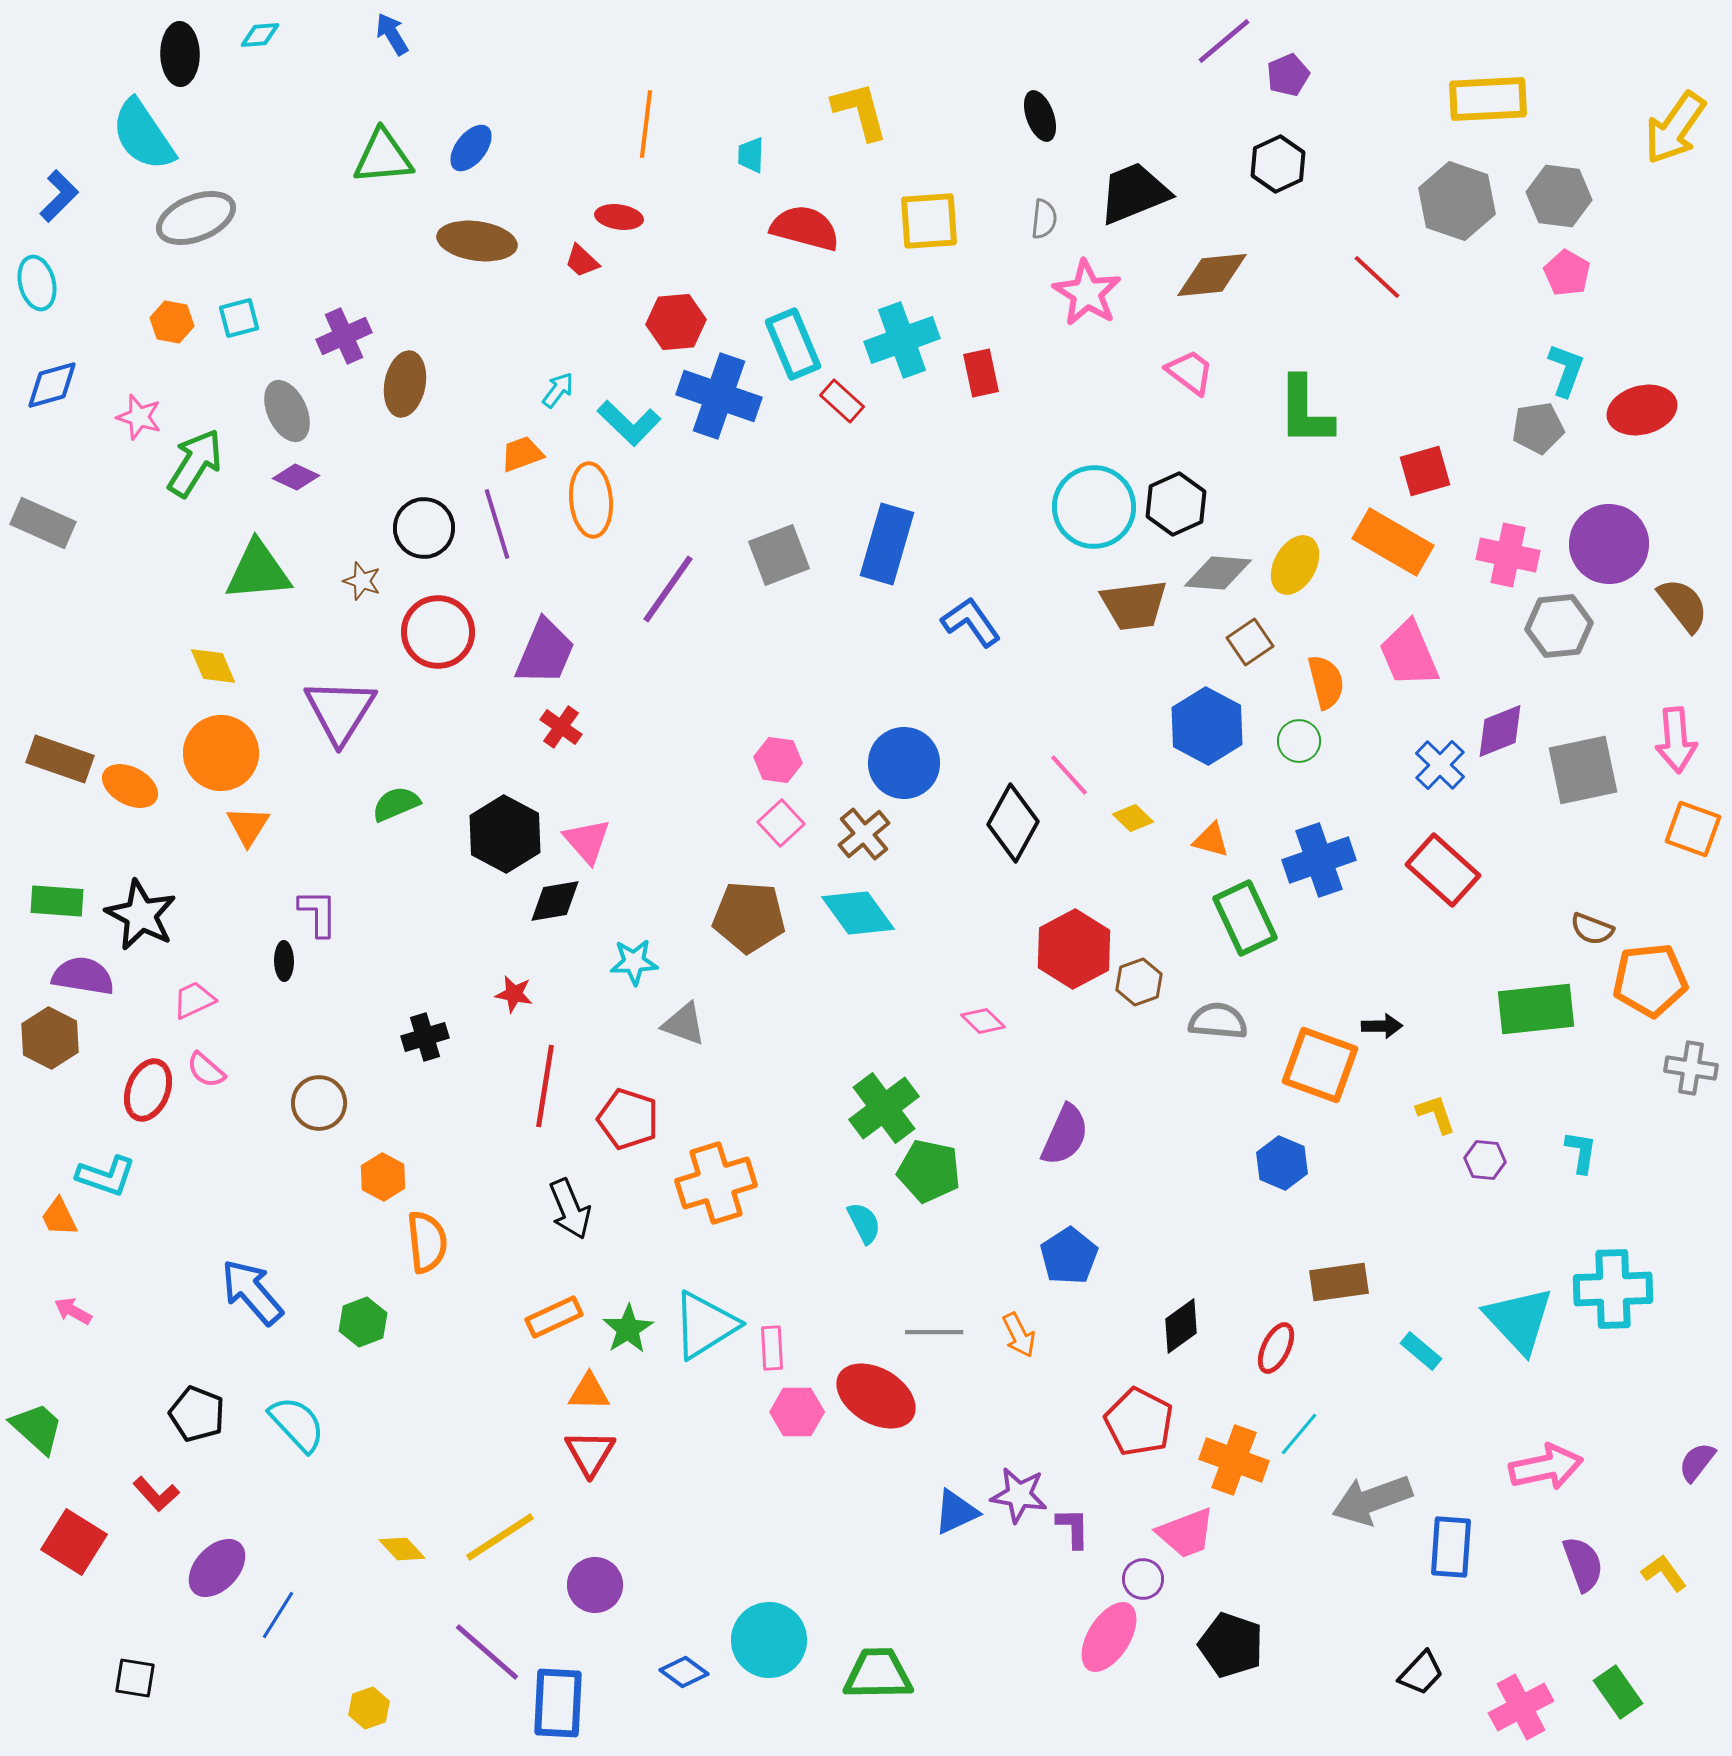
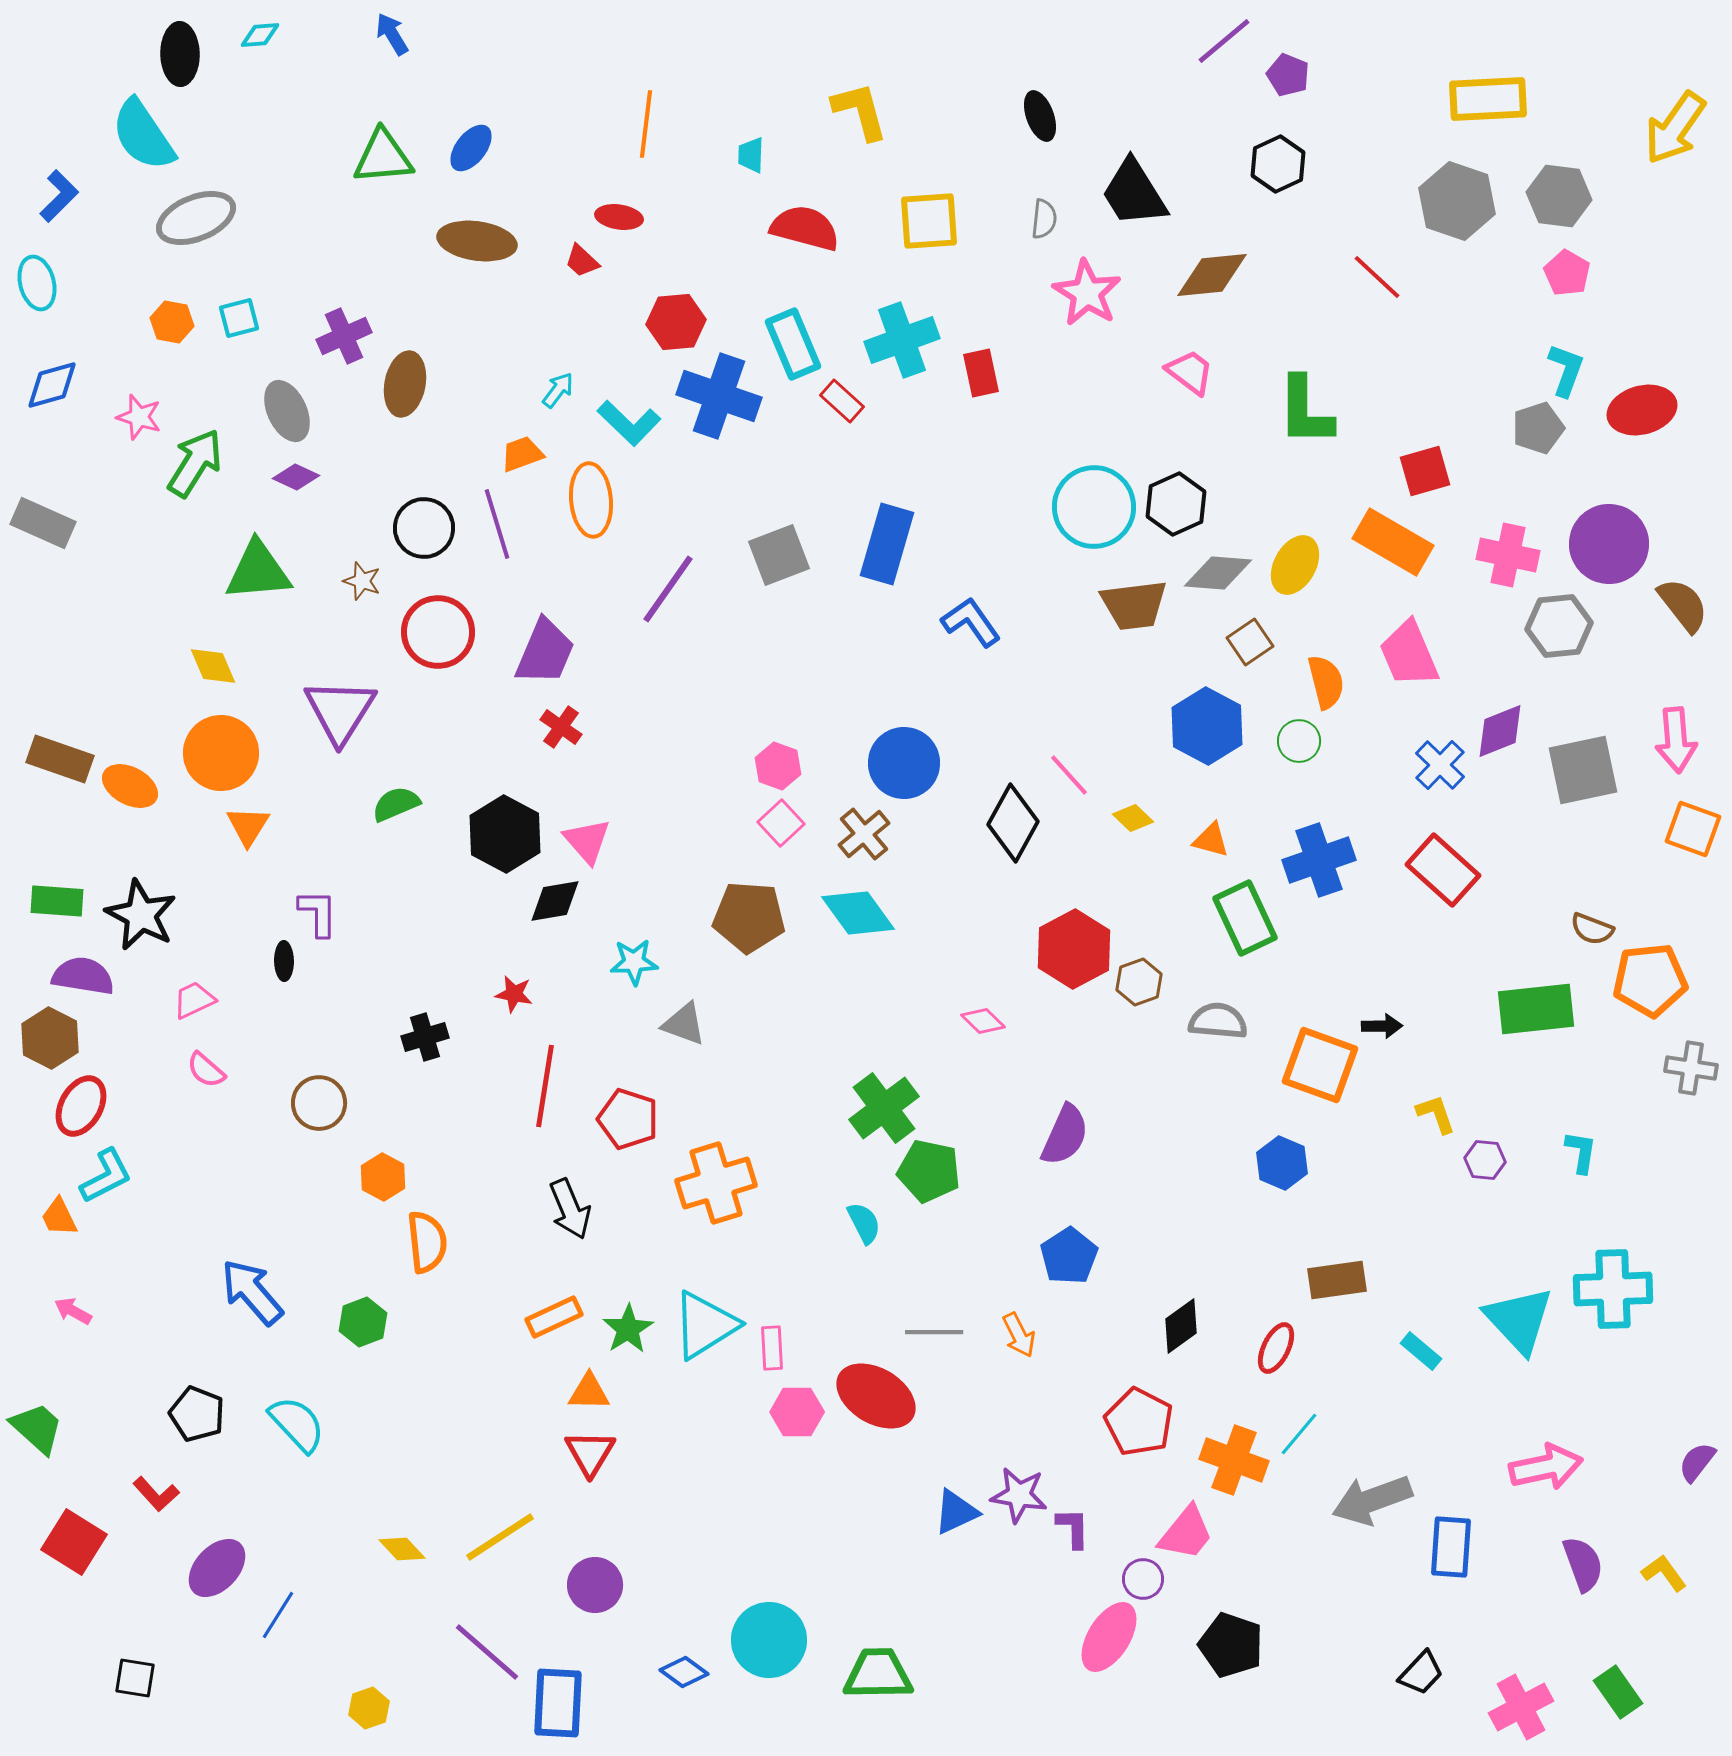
purple pentagon at (1288, 75): rotated 27 degrees counterclockwise
black trapezoid at (1134, 193): rotated 100 degrees counterclockwise
gray pentagon at (1538, 428): rotated 9 degrees counterclockwise
pink hexagon at (778, 760): moved 6 px down; rotated 12 degrees clockwise
red ellipse at (148, 1090): moved 67 px left, 16 px down; rotated 8 degrees clockwise
cyan L-shape at (106, 1176): rotated 46 degrees counterclockwise
brown rectangle at (1339, 1282): moved 2 px left, 2 px up
pink trapezoid at (1186, 1533): rotated 30 degrees counterclockwise
